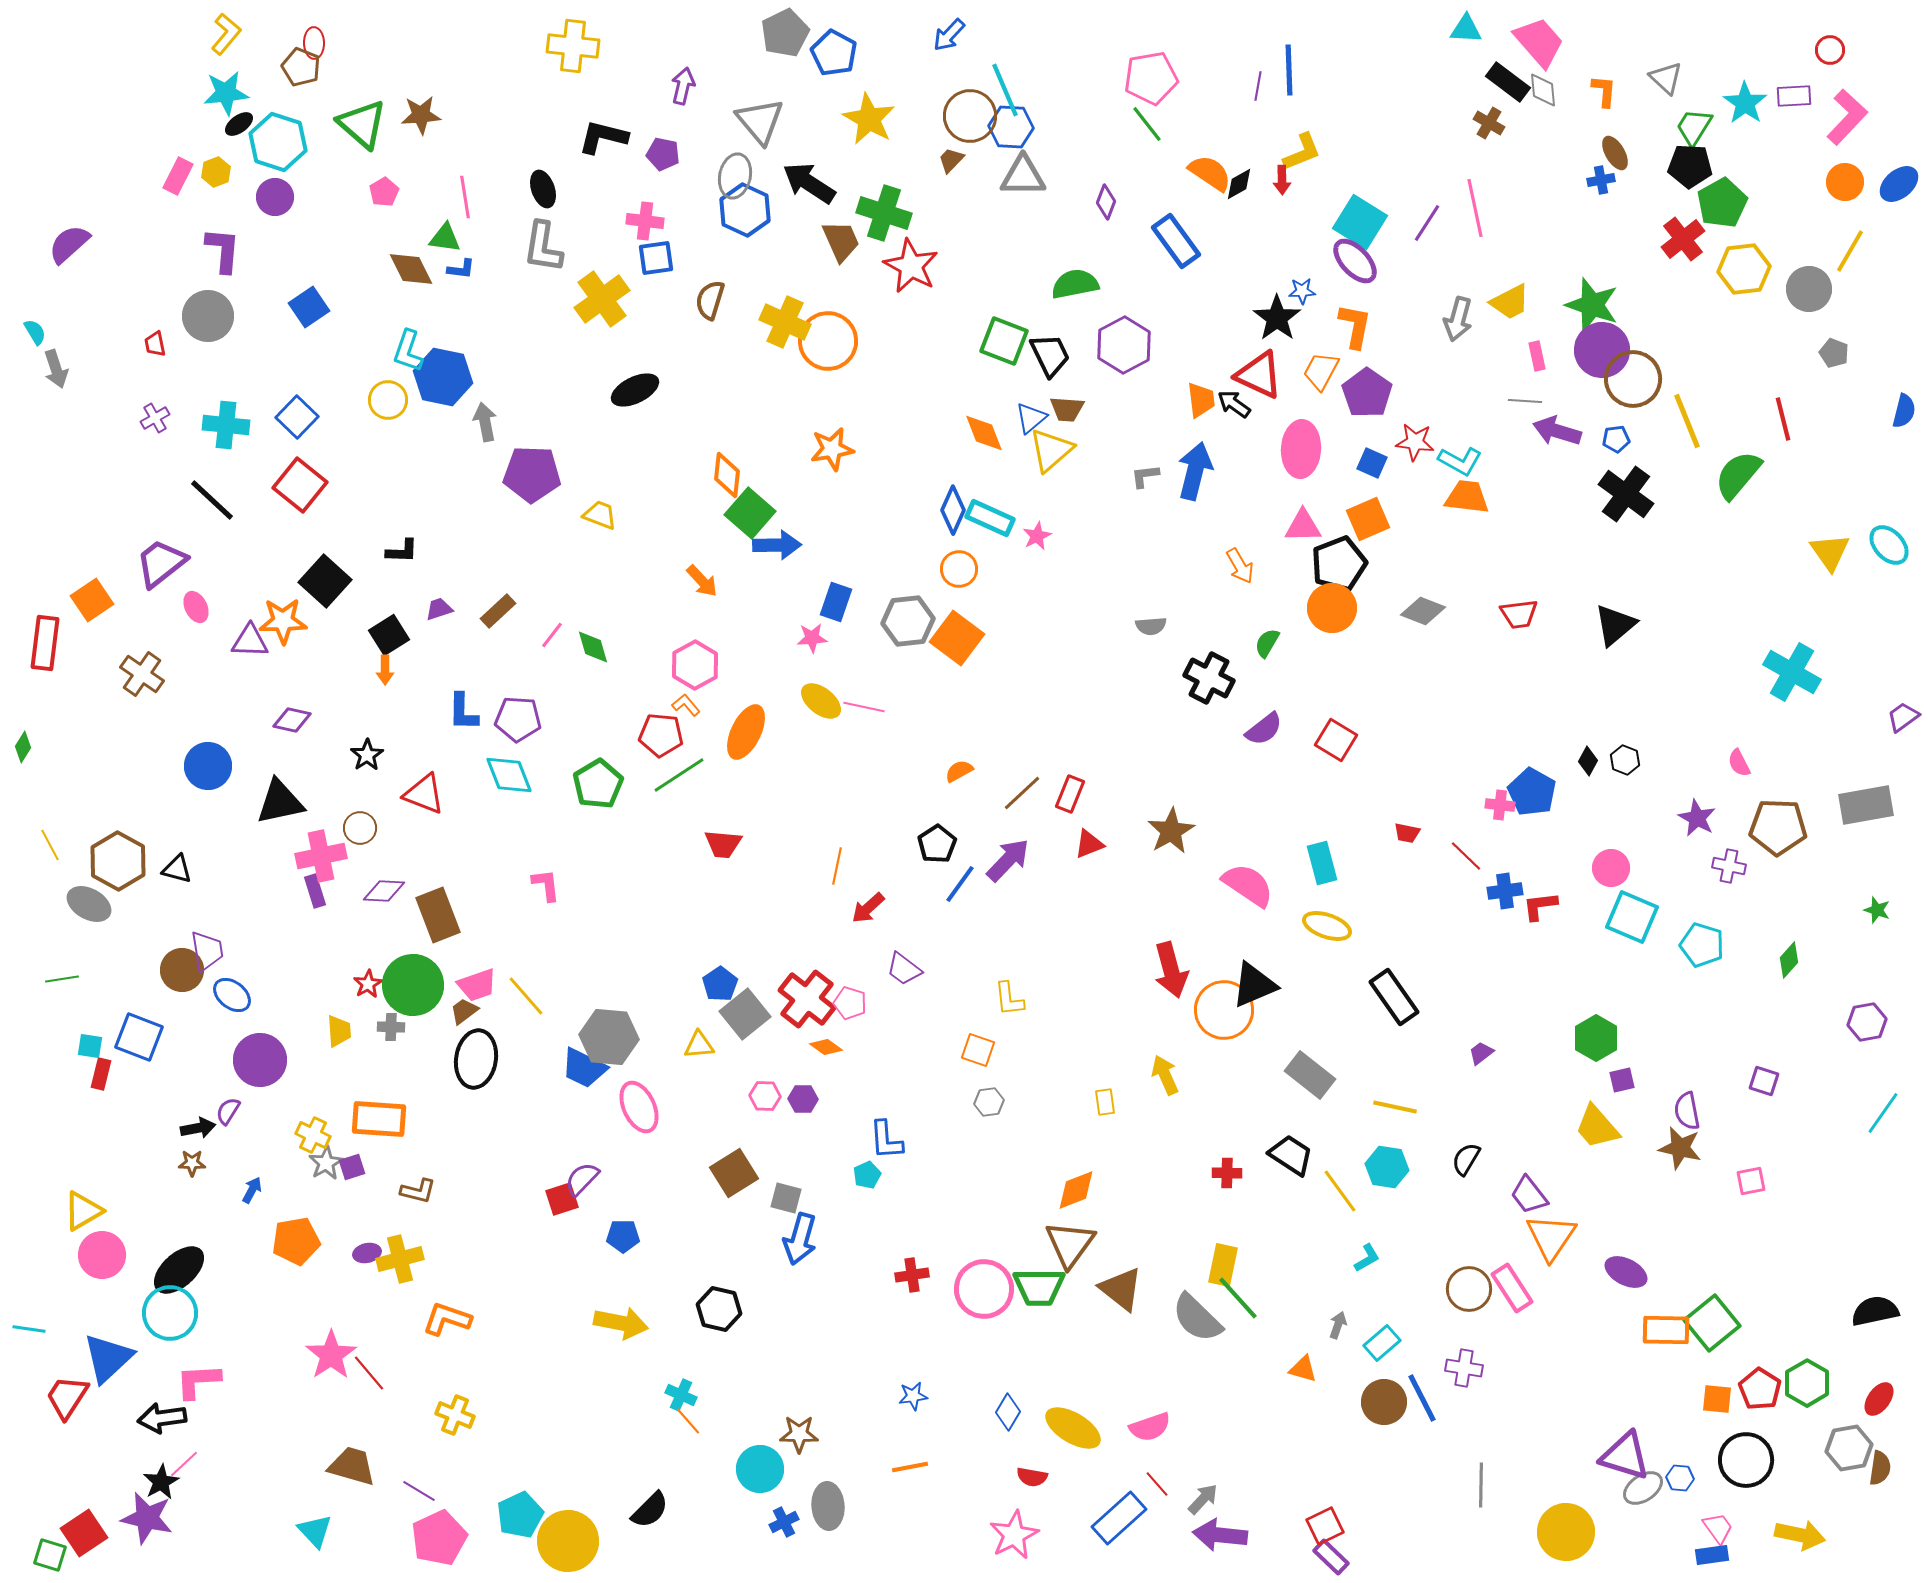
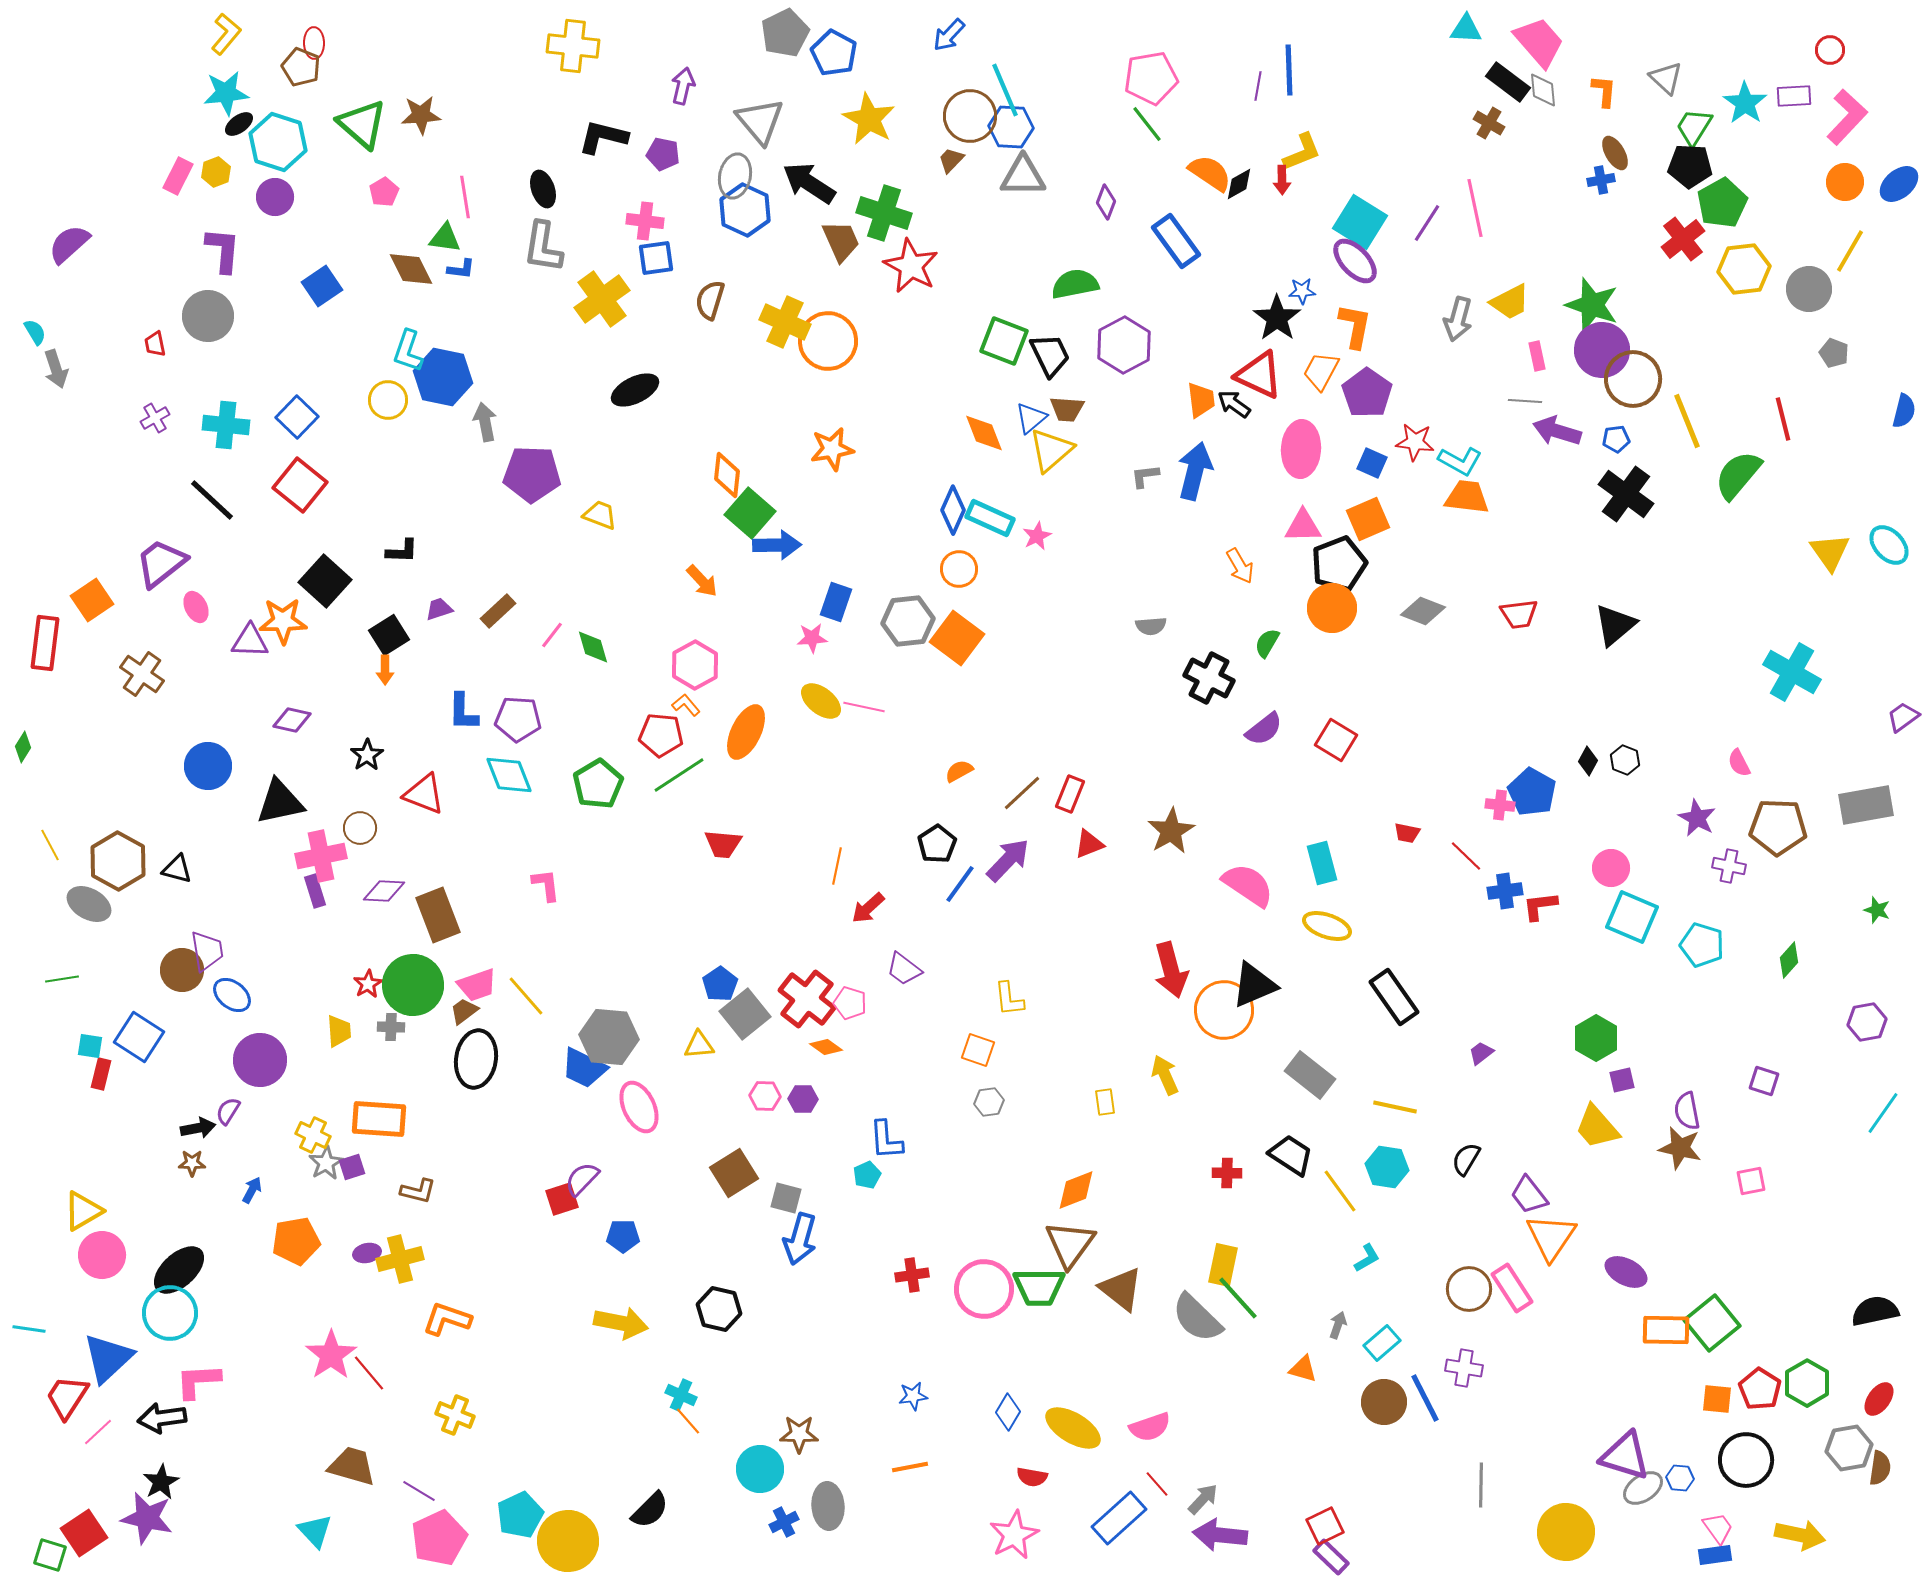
blue square at (309, 307): moved 13 px right, 21 px up
blue square at (139, 1037): rotated 12 degrees clockwise
blue line at (1422, 1398): moved 3 px right
pink line at (184, 1464): moved 86 px left, 32 px up
blue rectangle at (1712, 1555): moved 3 px right
